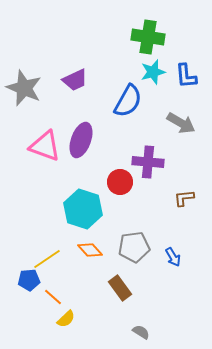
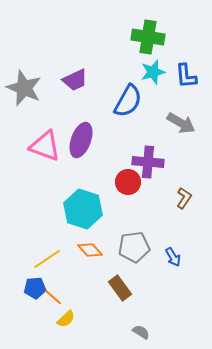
red circle: moved 8 px right
brown L-shape: rotated 130 degrees clockwise
blue pentagon: moved 6 px right, 8 px down
